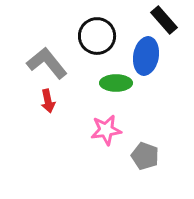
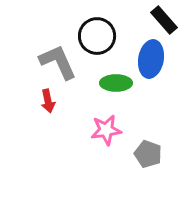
blue ellipse: moved 5 px right, 3 px down
gray L-shape: moved 11 px right, 1 px up; rotated 15 degrees clockwise
gray pentagon: moved 3 px right, 2 px up
